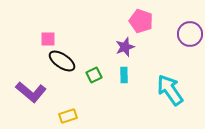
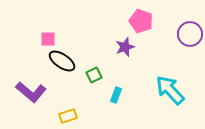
cyan rectangle: moved 8 px left, 20 px down; rotated 21 degrees clockwise
cyan arrow: rotated 8 degrees counterclockwise
